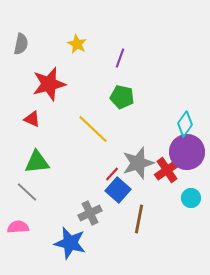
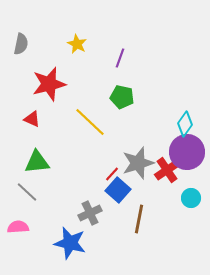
yellow line: moved 3 px left, 7 px up
